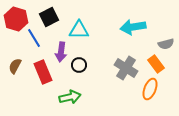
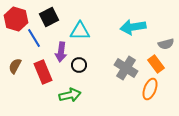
cyan triangle: moved 1 px right, 1 px down
green arrow: moved 2 px up
